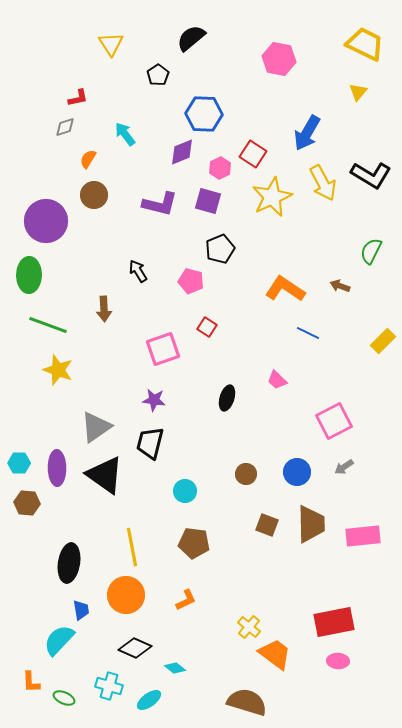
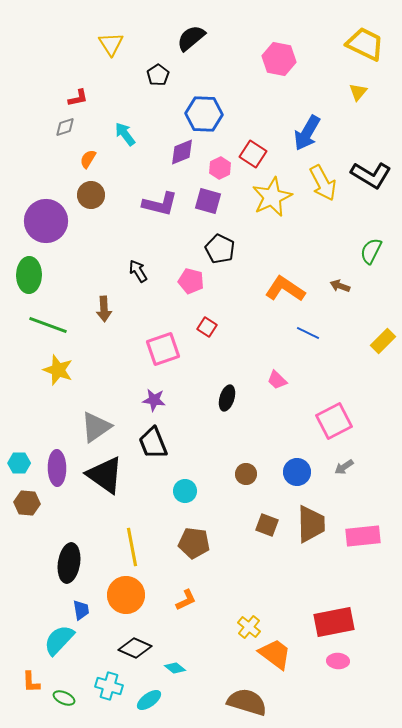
brown circle at (94, 195): moved 3 px left
black pentagon at (220, 249): rotated 24 degrees counterclockwise
black trapezoid at (150, 443): moved 3 px right; rotated 36 degrees counterclockwise
